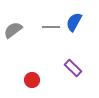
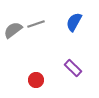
gray line: moved 15 px left, 3 px up; rotated 18 degrees counterclockwise
red circle: moved 4 px right
